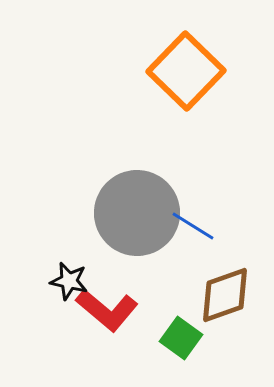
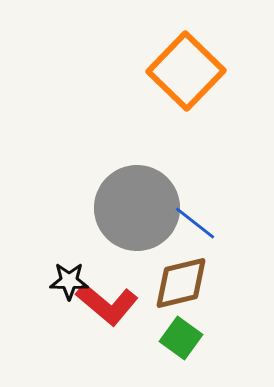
gray circle: moved 5 px up
blue line: moved 2 px right, 3 px up; rotated 6 degrees clockwise
black star: rotated 12 degrees counterclockwise
brown diamond: moved 44 px left, 12 px up; rotated 6 degrees clockwise
red L-shape: moved 6 px up
